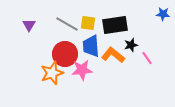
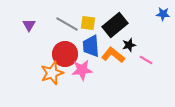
black rectangle: rotated 30 degrees counterclockwise
black star: moved 2 px left
pink line: moved 1 px left, 2 px down; rotated 24 degrees counterclockwise
